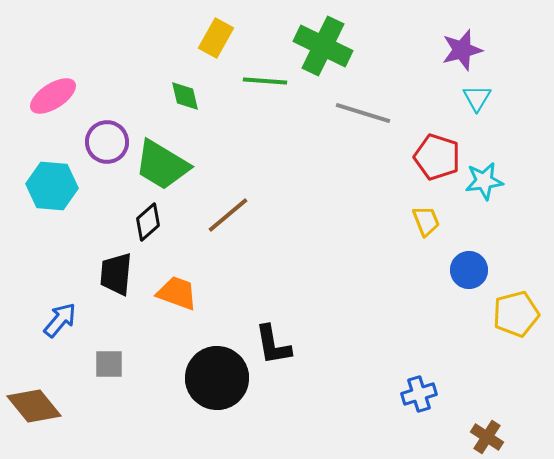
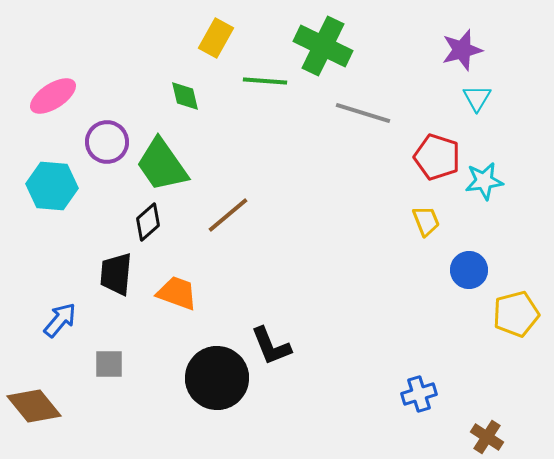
green trapezoid: rotated 24 degrees clockwise
black L-shape: moved 2 px left, 1 px down; rotated 12 degrees counterclockwise
